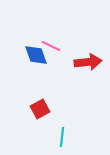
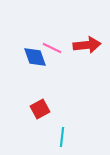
pink line: moved 1 px right, 2 px down
blue diamond: moved 1 px left, 2 px down
red arrow: moved 1 px left, 17 px up
